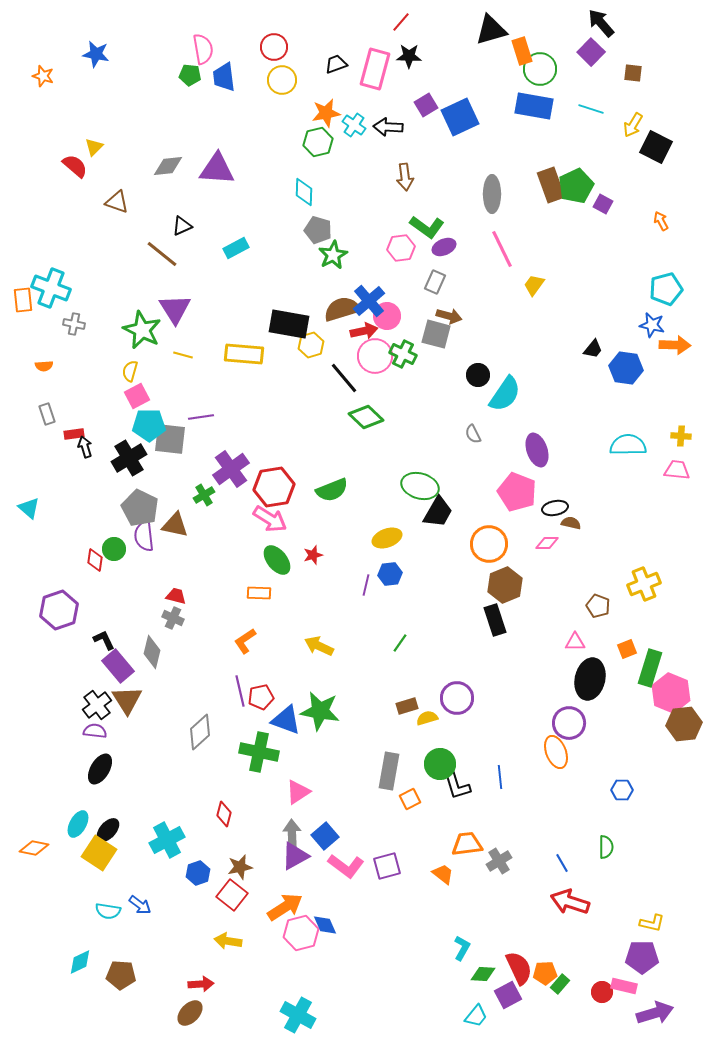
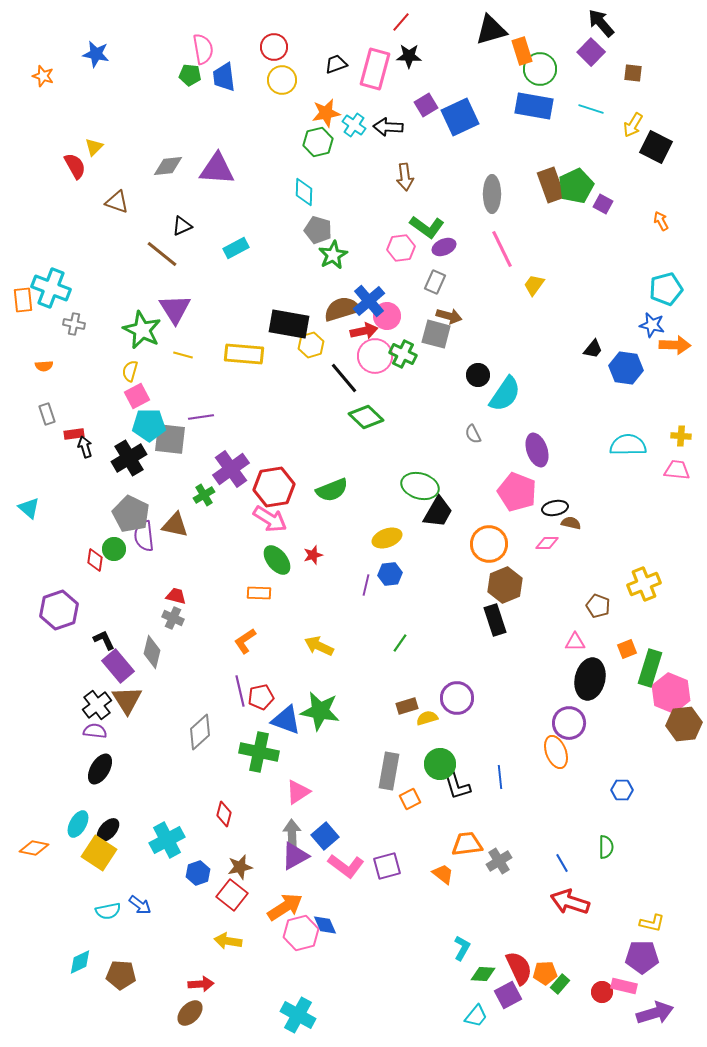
red semicircle at (75, 166): rotated 20 degrees clockwise
gray pentagon at (140, 508): moved 9 px left, 6 px down
cyan semicircle at (108, 911): rotated 20 degrees counterclockwise
